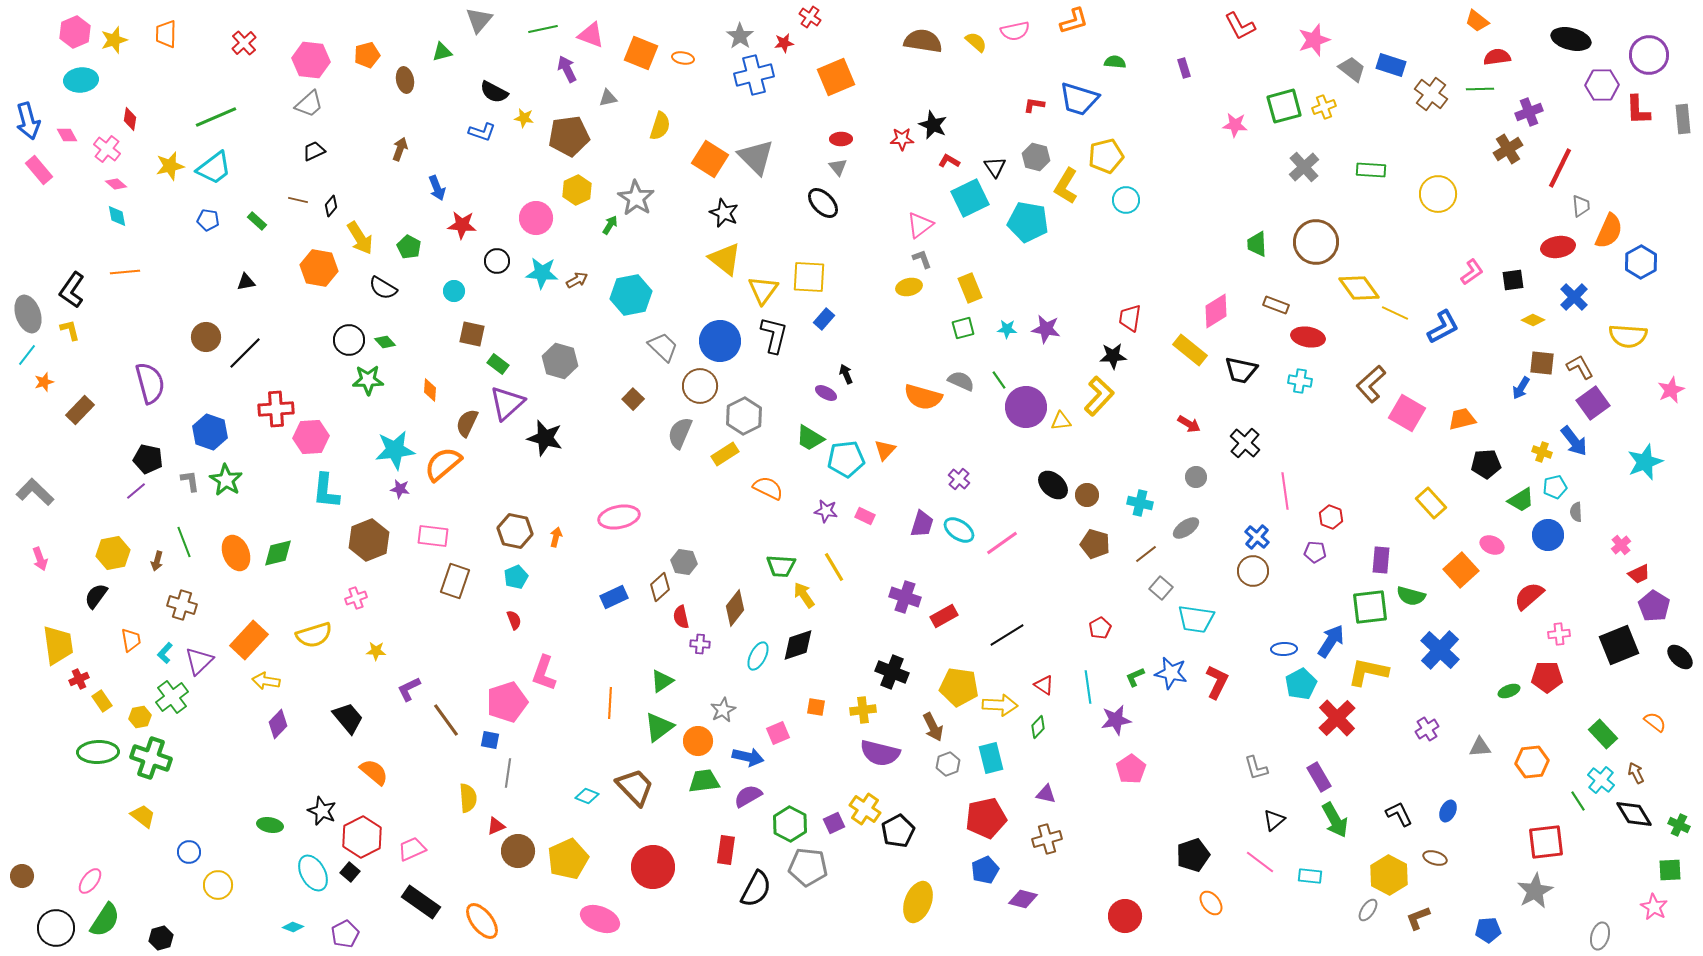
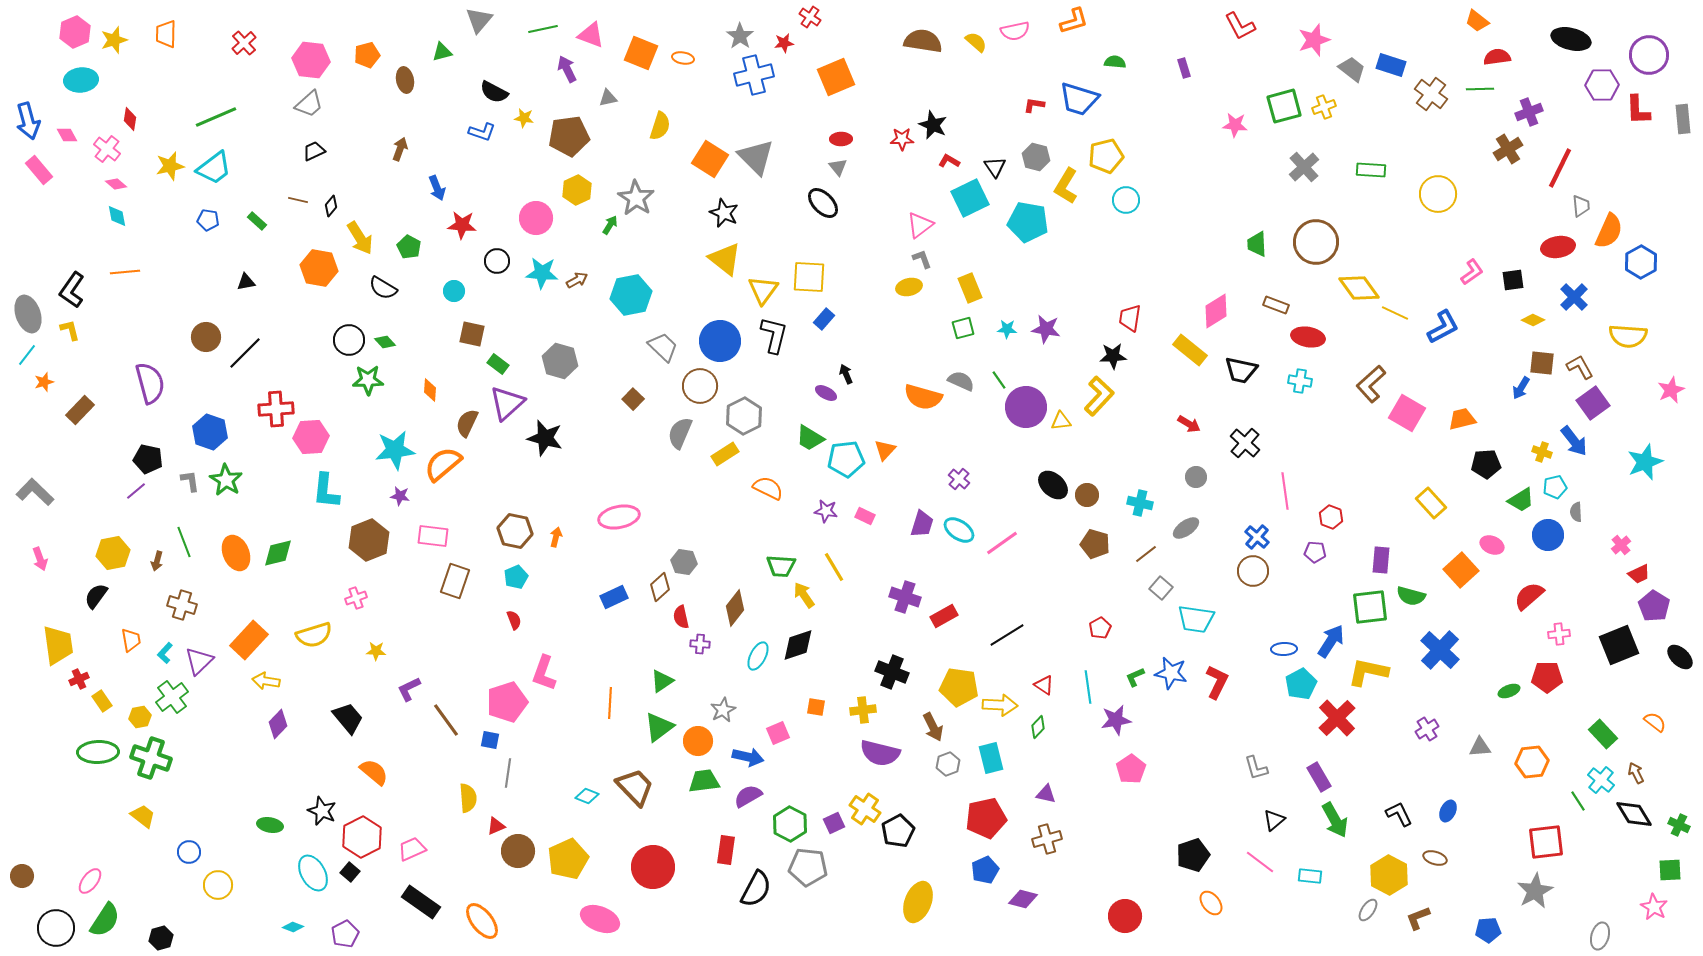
purple star at (400, 489): moved 7 px down
